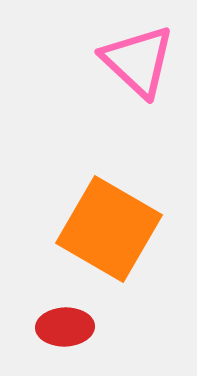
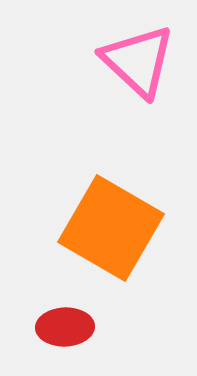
orange square: moved 2 px right, 1 px up
